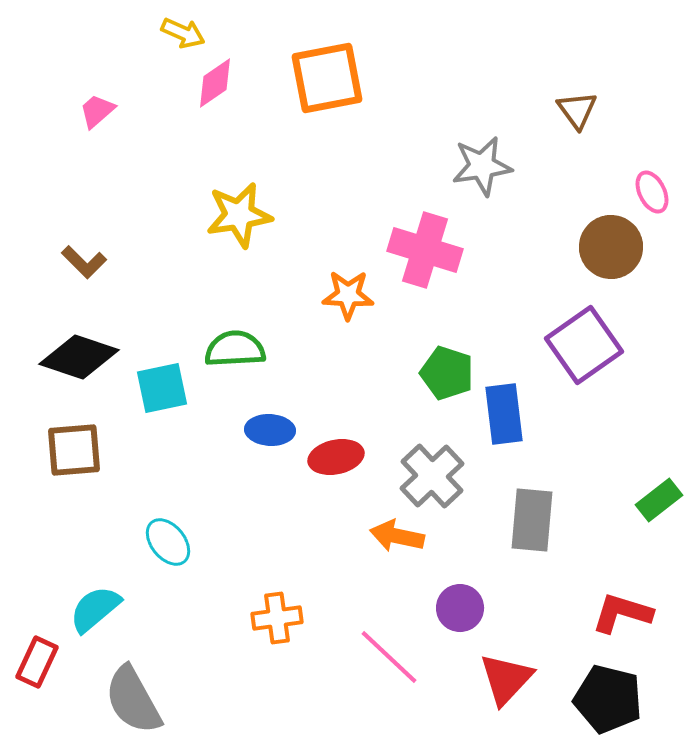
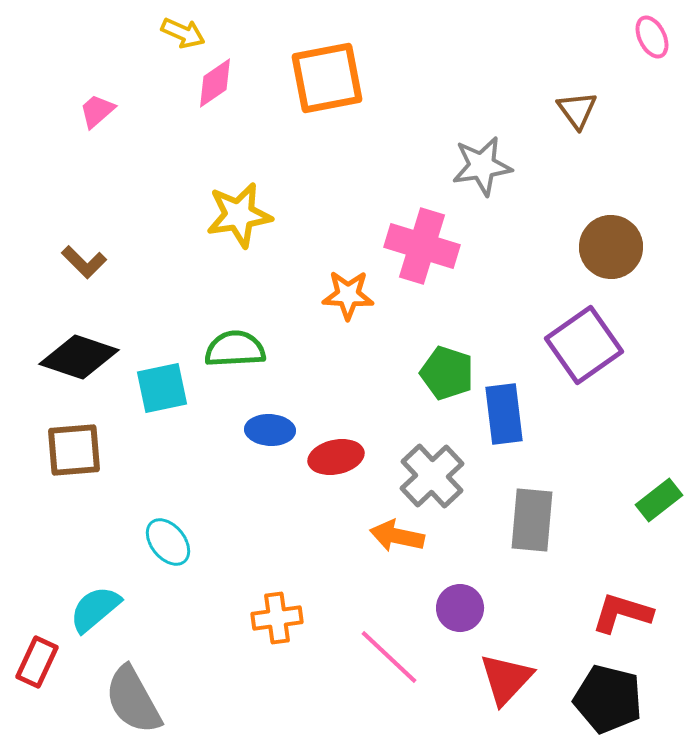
pink ellipse: moved 155 px up
pink cross: moved 3 px left, 4 px up
